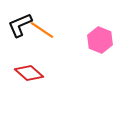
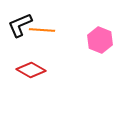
orange line: rotated 30 degrees counterclockwise
red diamond: moved 2 px right, 3 px up; rotated 12 degrees counterclockwise
